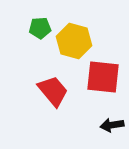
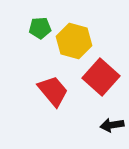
red square: moved 2 px left; rotated 36 degrees clockwise
